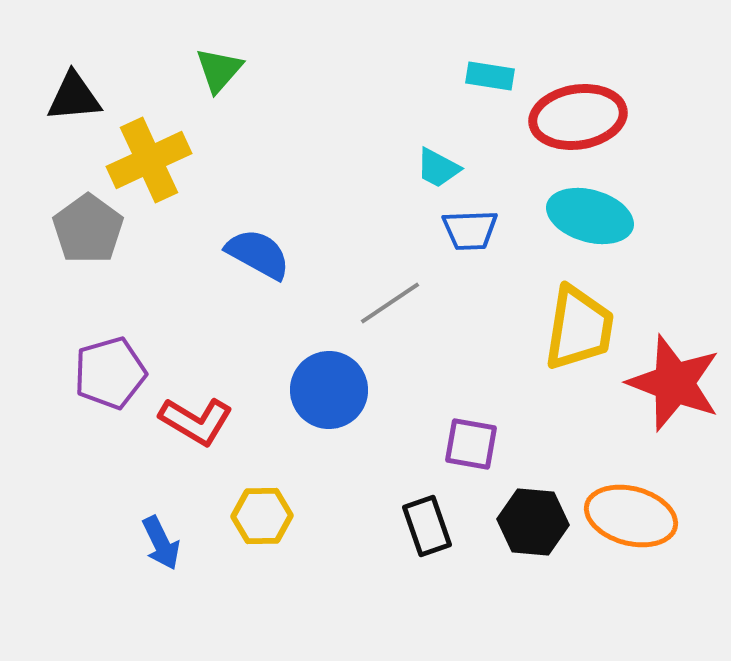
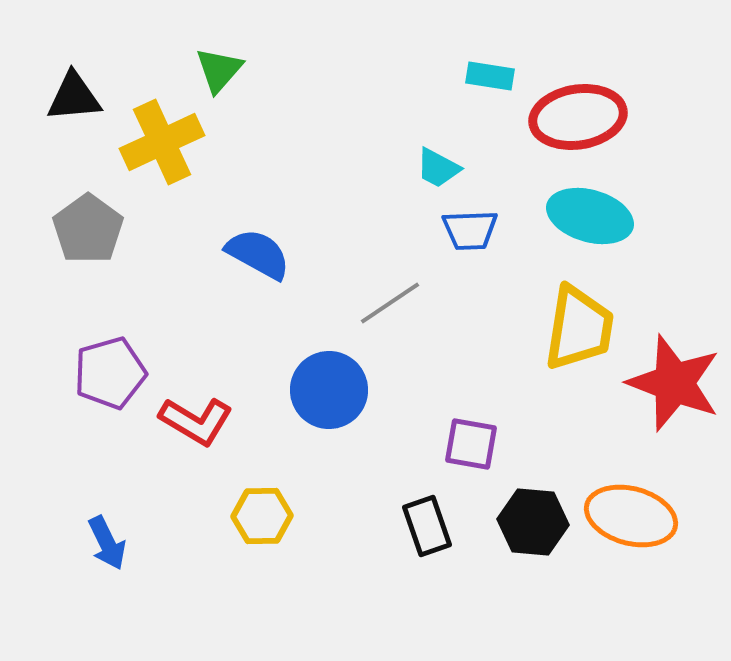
yellow cross: moved 13 px right, 18 px up
blue arrow: moved 54 px left
